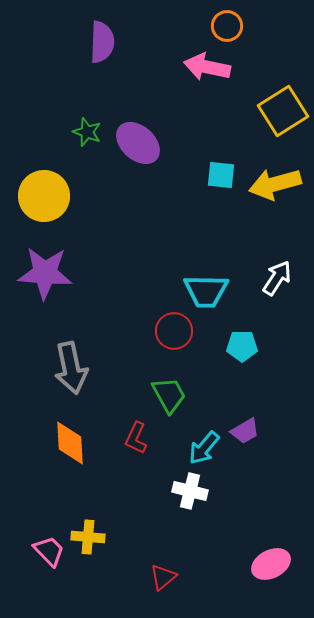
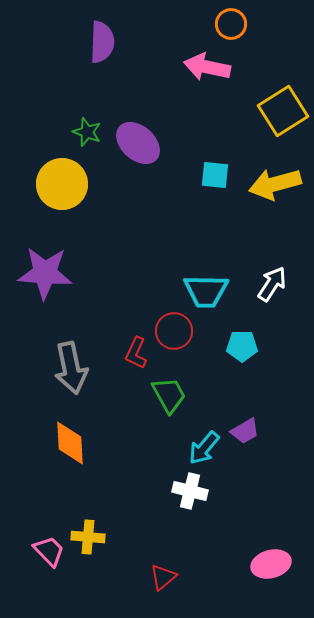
orange circle: moved 4 px right, 2 px up
cyan square: moved 6 px left
yellow circle: moved 18 px right, 12 px up
white arrow: moved 5 px left, 6 px down
red L-shape: moved 85 px up
pink ellipse: rotated 12 degrees clockwise
